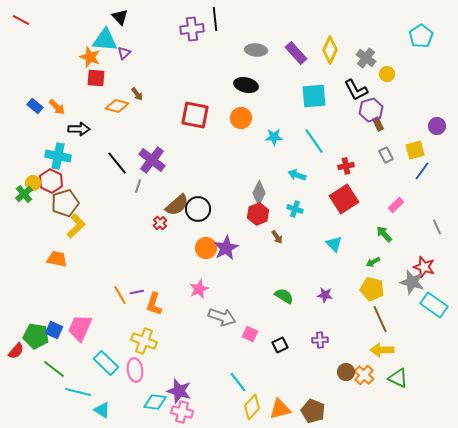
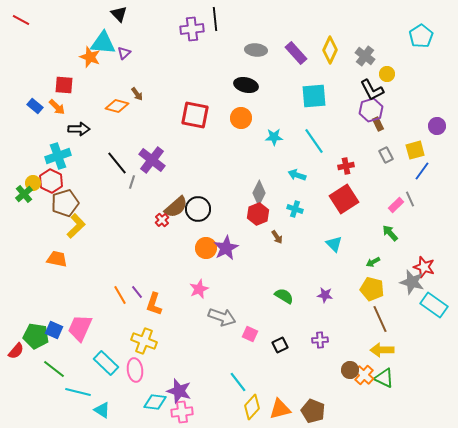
black triangle at (120, 17): moved 1 px left, 3 px up
cyan triangle at (105, 40): moved 2 px left, 3 px down
gray cross at (366, 58): moved 1 px left, 2 px up
red square at (96, 78): moved 32 px left, 7 px down
black L-shape at (356, 90): moved 16 px right
cyan cross at (58, 156): rotated 30 degrees counterclockwise
gray line at (138, 186): moved 6 px left, 4 px up
brown semicircle at (177, 205): moved 1 px left, 2 px down
red cross at (160, 223): moved 2 px right, 3 px up
gray line at (437, 227): moved 27 px left, 28 px up
green arrow at (384, 234): moved 6 px right, 1 px up
purple line at (137, 292): rotated 64 degrees clockwise
brown circle at (346, 372): moved 4 px right, 2 px up
green triangle at (398, 378): moved 14 px left
pink cross at (182, 412): rotated 20 degrees counterclockwise
